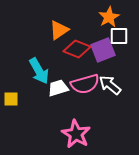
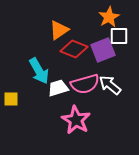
red diamond: moved 3 px left
pink star: moved 14 px up
